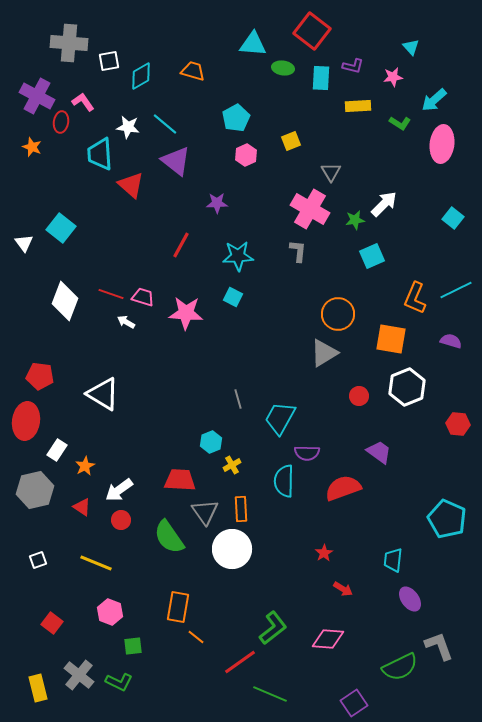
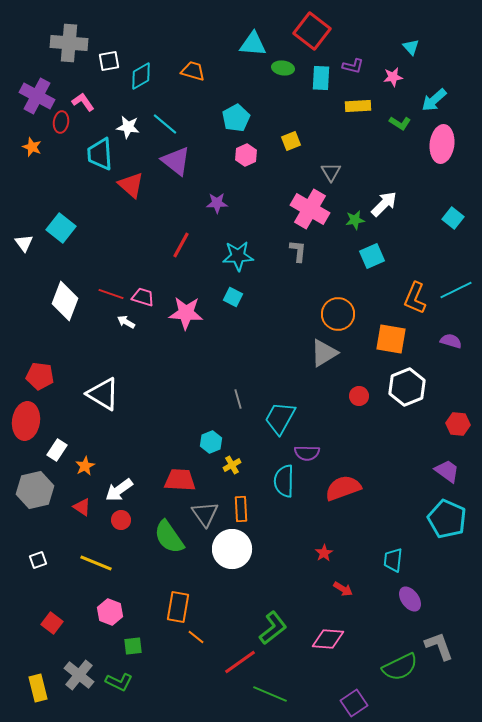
purple trapezoid at (379, 452): moved 68 px right, 19 px down
gray triangle at (205, 512): moved 2 px down
